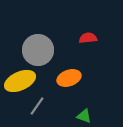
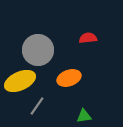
green triangle: rotated 28 degrees counterclockwise
